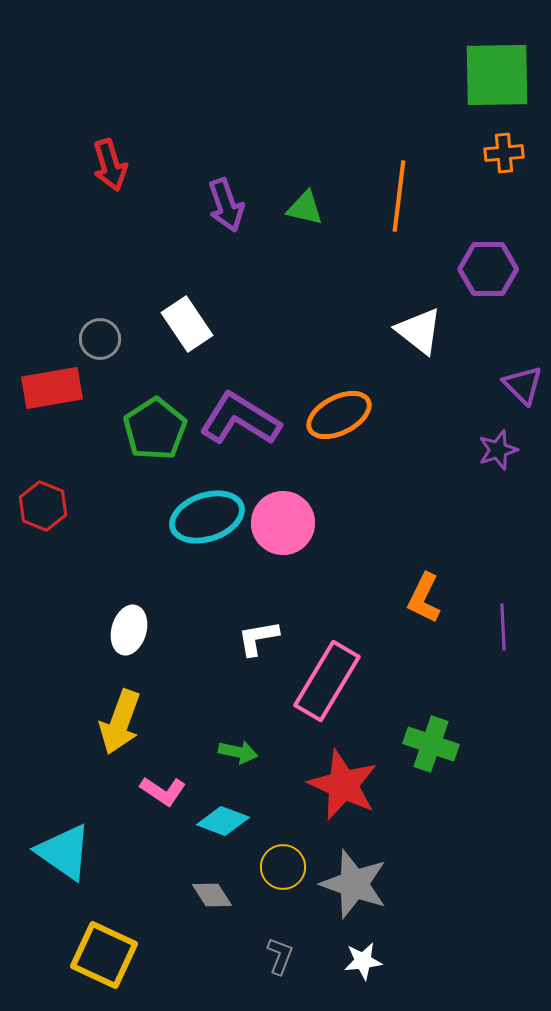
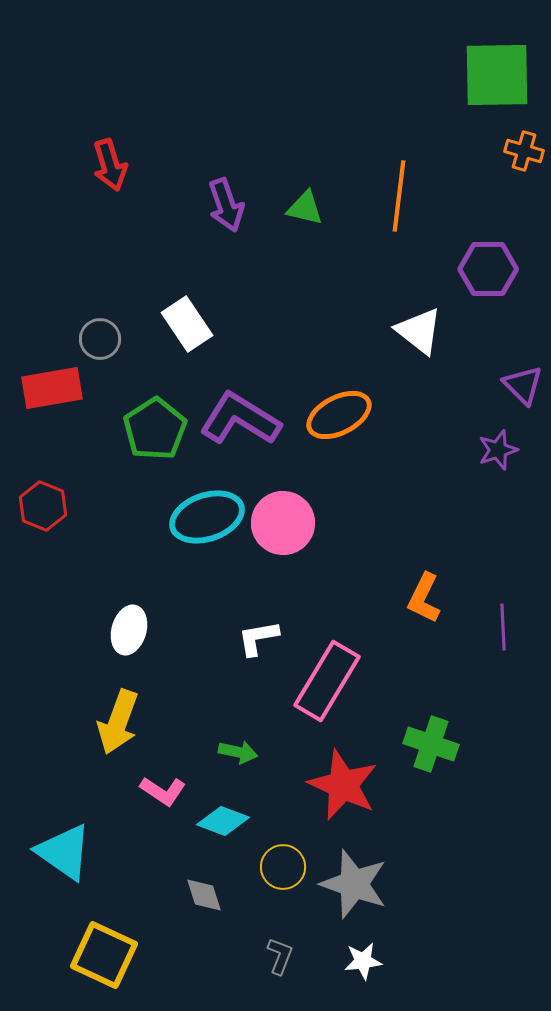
orange cross: moved 20 px right, 2 px up; rotated 21 degrees clockwise
yellow arrow: moved 2 px left
gray diamond: moved 8 px left; rotated 15 degrees clockwise
